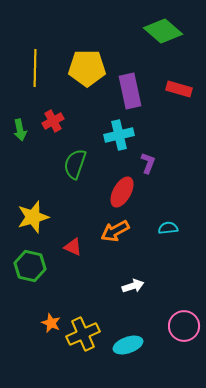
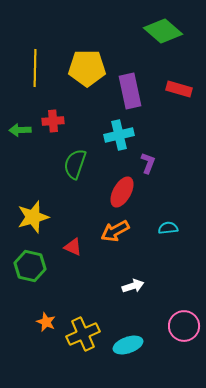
red cross: rotated 25 degrees clockwise
green arrow: rotated 100 degrees clockwise
orange star: moved 5 px left, 1 px up
